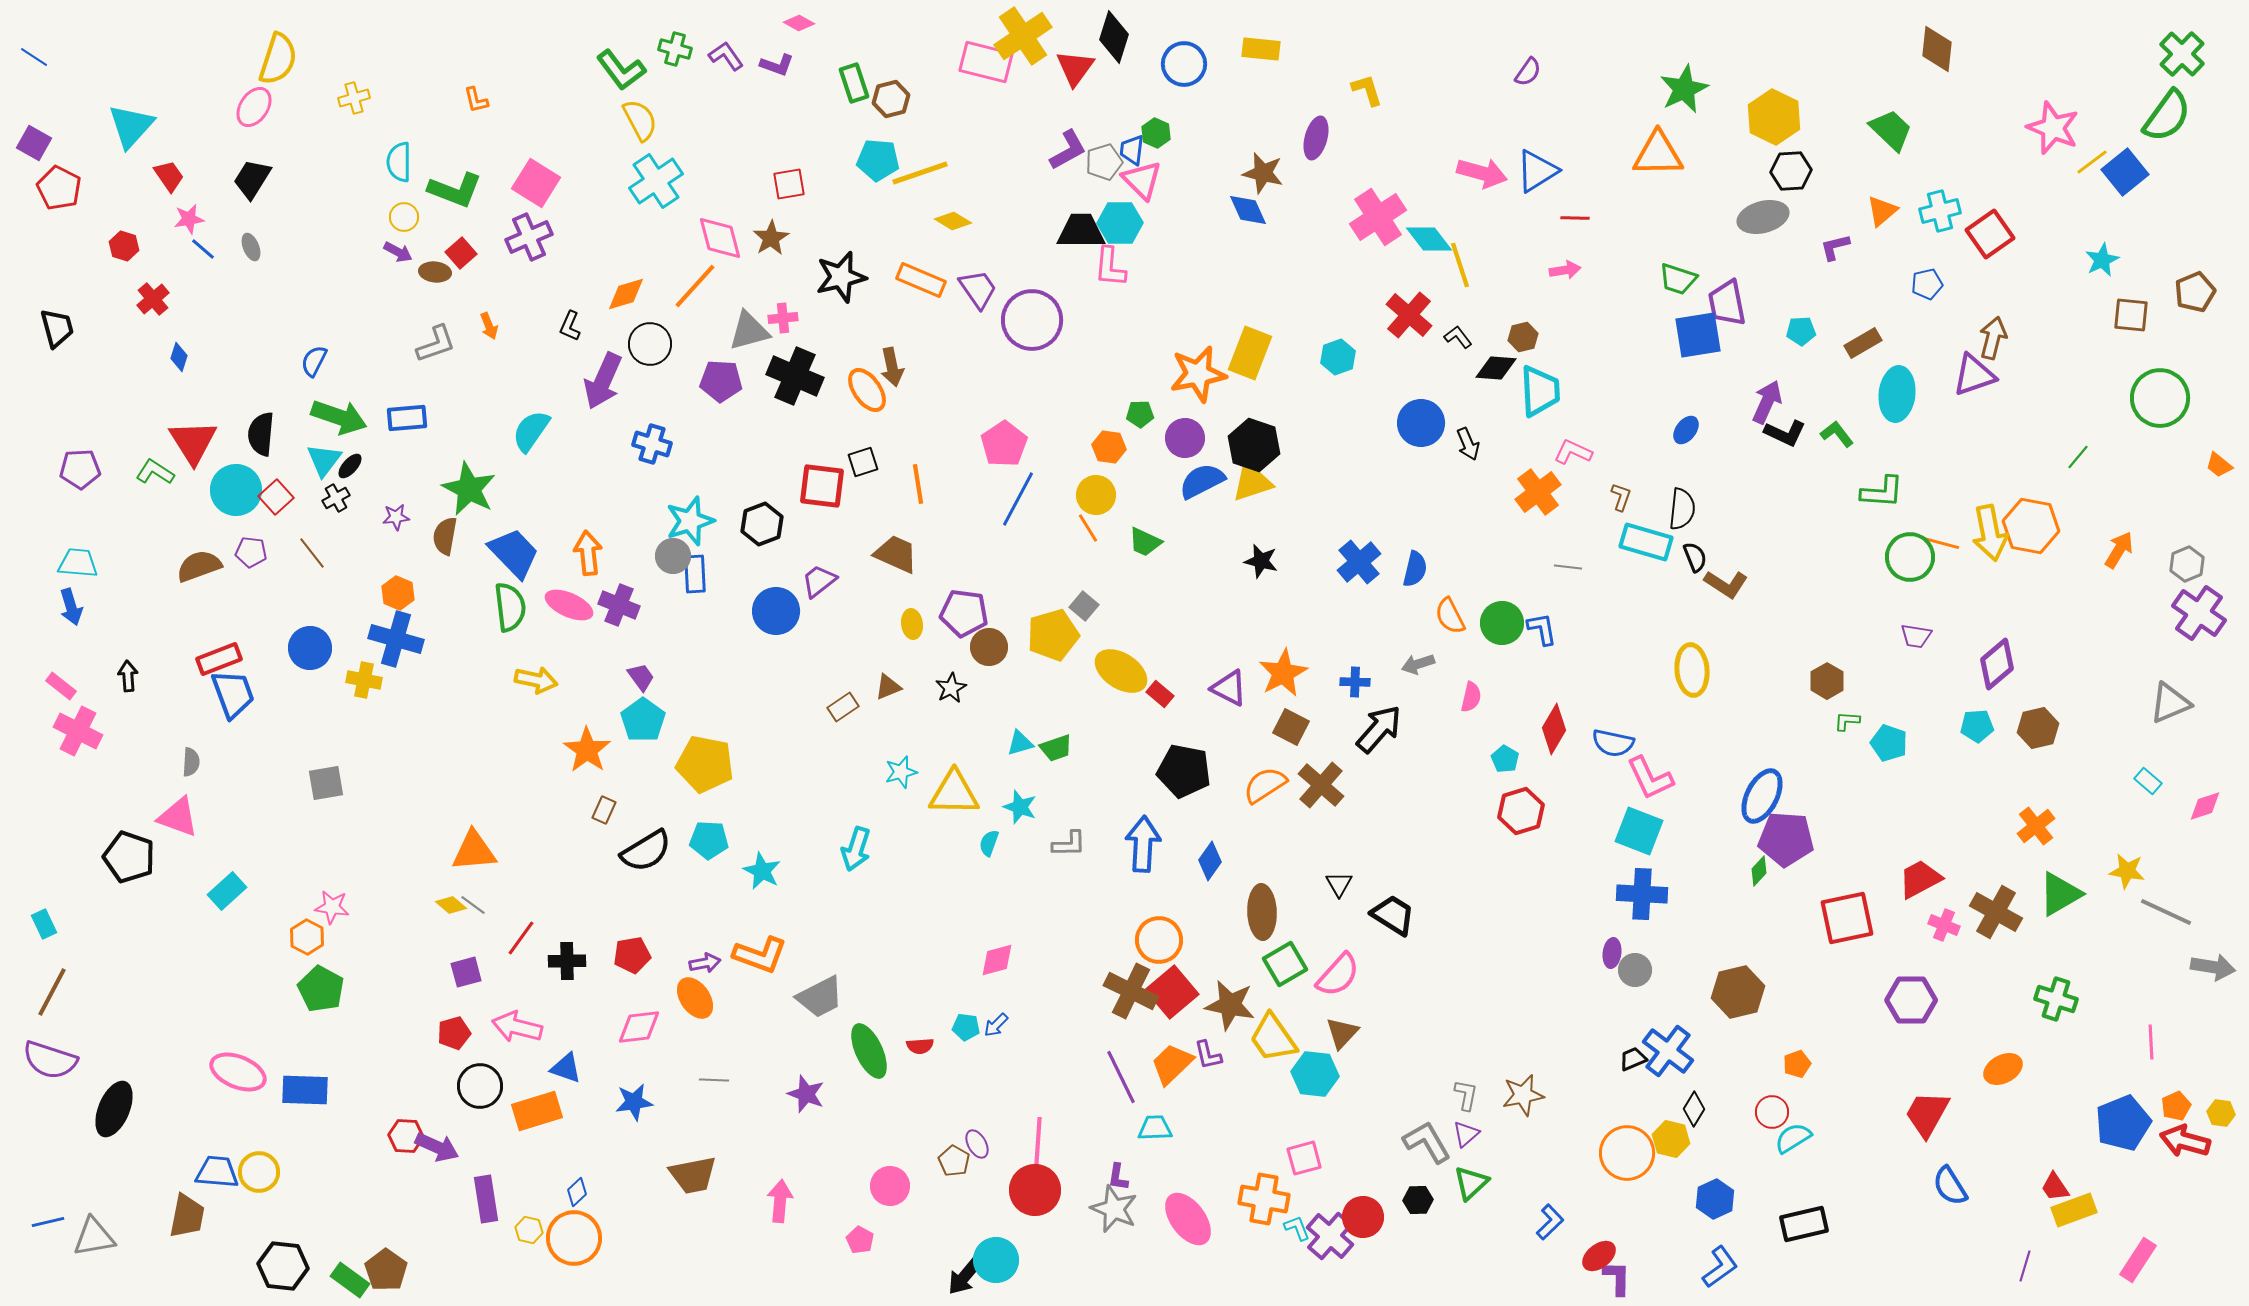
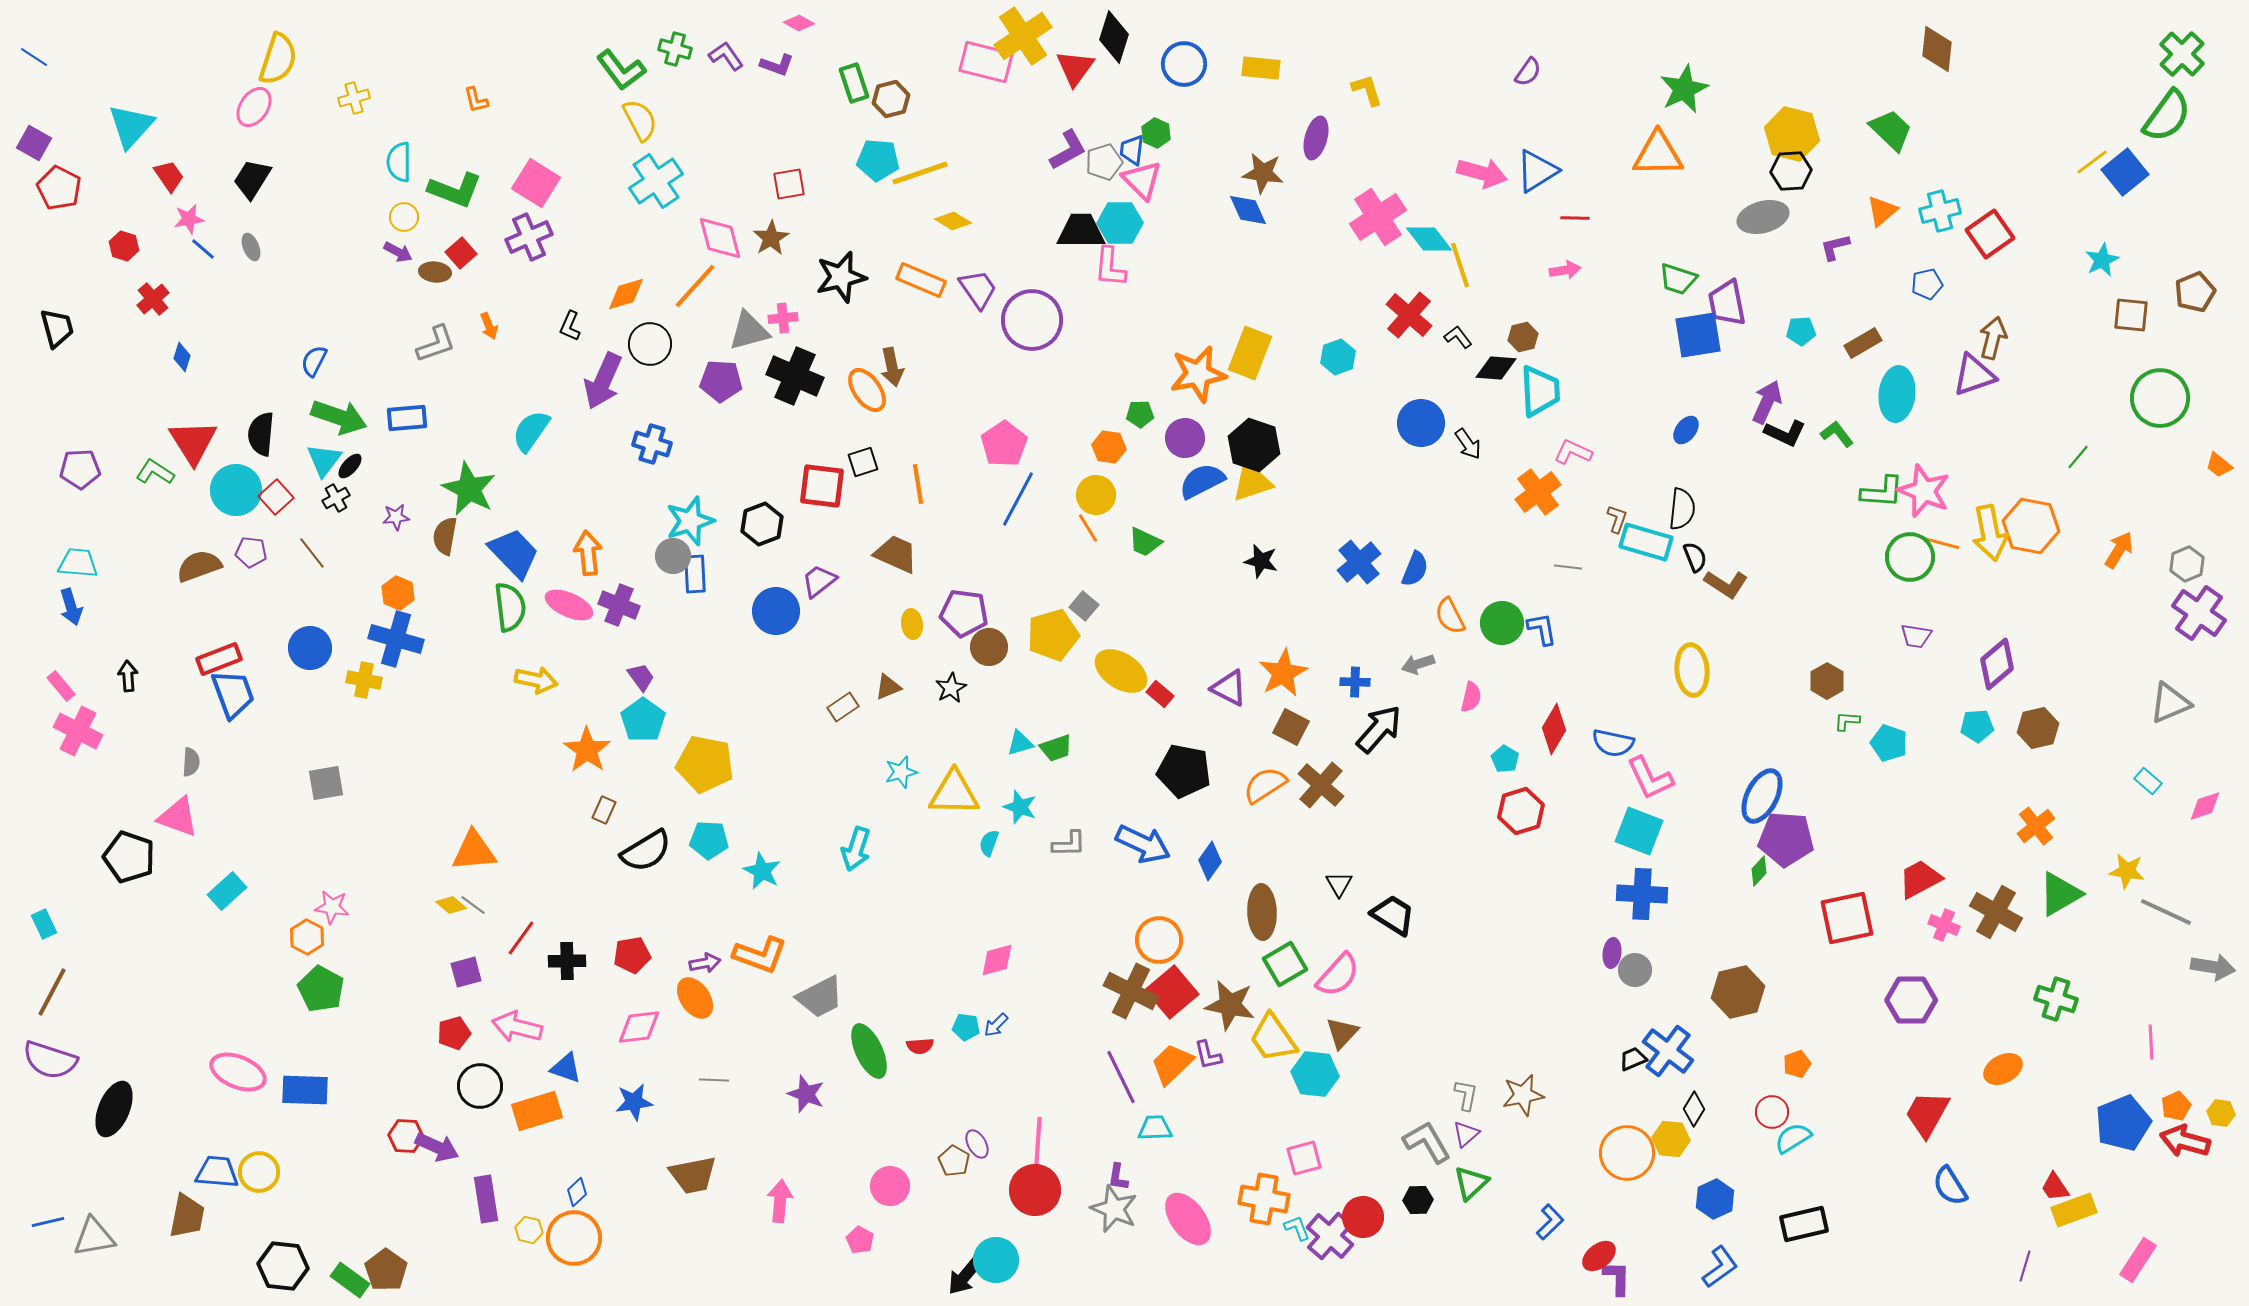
yellow rectangle at (1261, 49): moved 19 px down
yellow hexagon at (1774, 117): moved 18 px right, 17 px down; rotated 12 degrees counterclockwise
pink star at (2053, 128): moved 129 px left, 363 px down
brown star at (1263, 173): rotated 6 degrees counterclockwise
blue diamond at (179, 357): moved 3 px right
black arrow at (1468, 444): rotated 12 degrees counterclockwise
brown L-shape at (1621, 497): moved 4 px left, 22 px down
blue semicircle at (1415, 569): rotated 9 degrees clockwise
pink rectangle at (61, 686): rotated 12 degrees clockwise
blue arrow at (1143, 844): rotated 112 degrees clockwise
yellow hexagon at (1671, 1139): rotated 9 degrees counterclockwise
